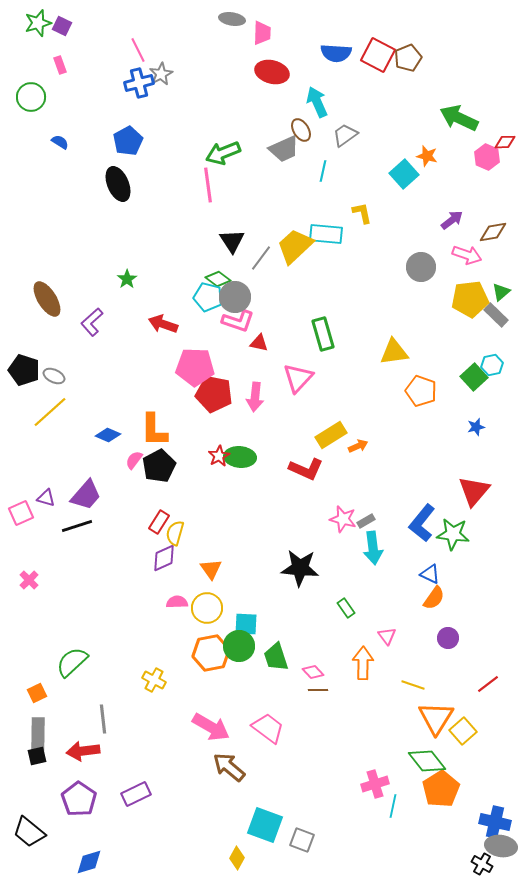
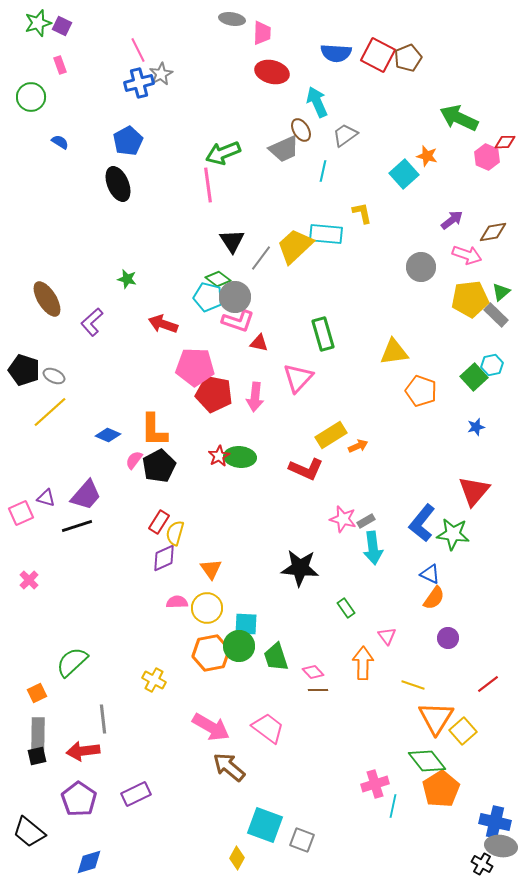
green star at (127, 279): rotated 24 degrees counterclockwise
